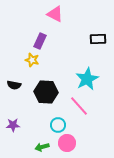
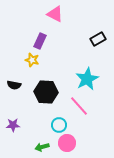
black rectangle: rotated 28 degrees counterclockwise
cyan circle: moved 1 px right
